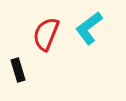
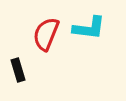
cyan L-shape: rotated 136 degrees counterclockwise
